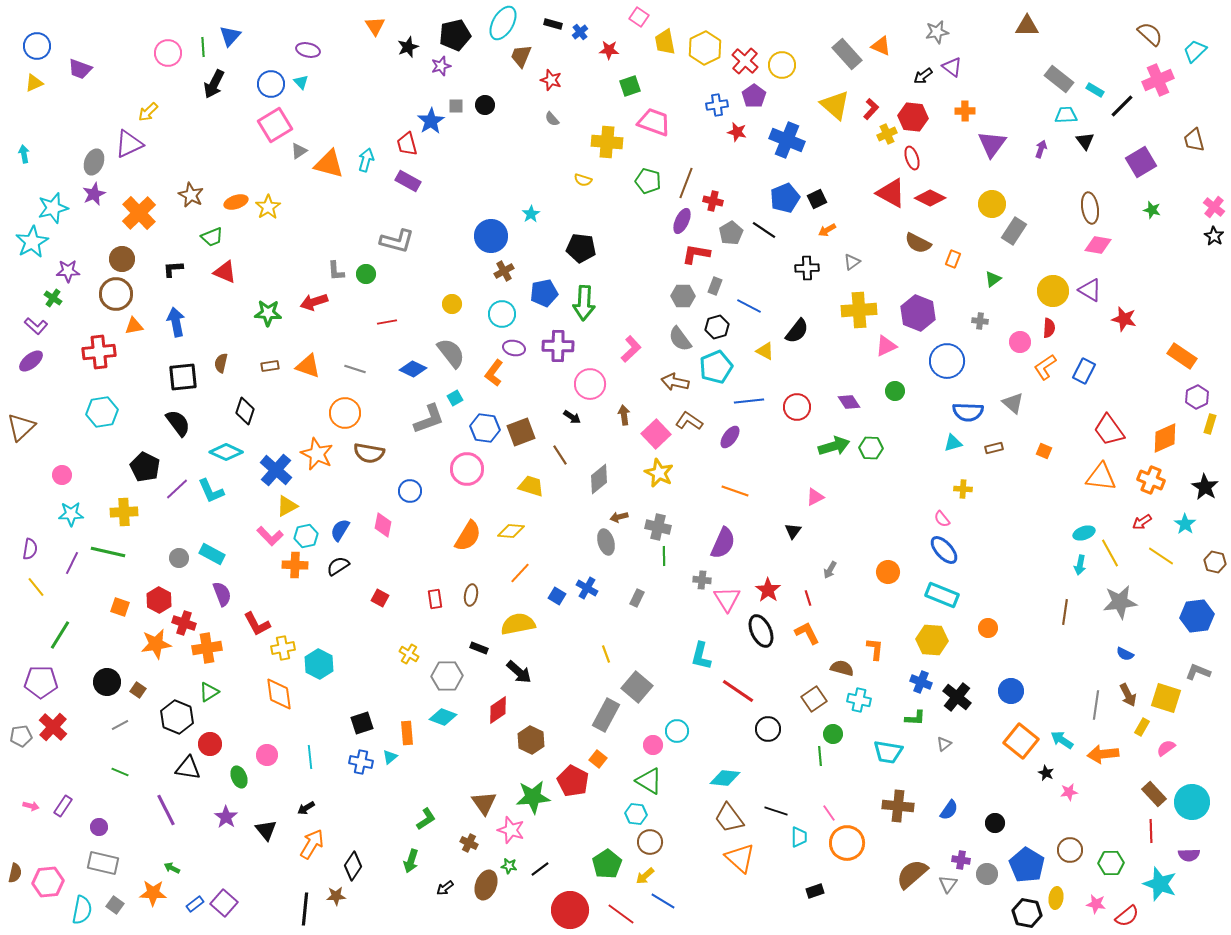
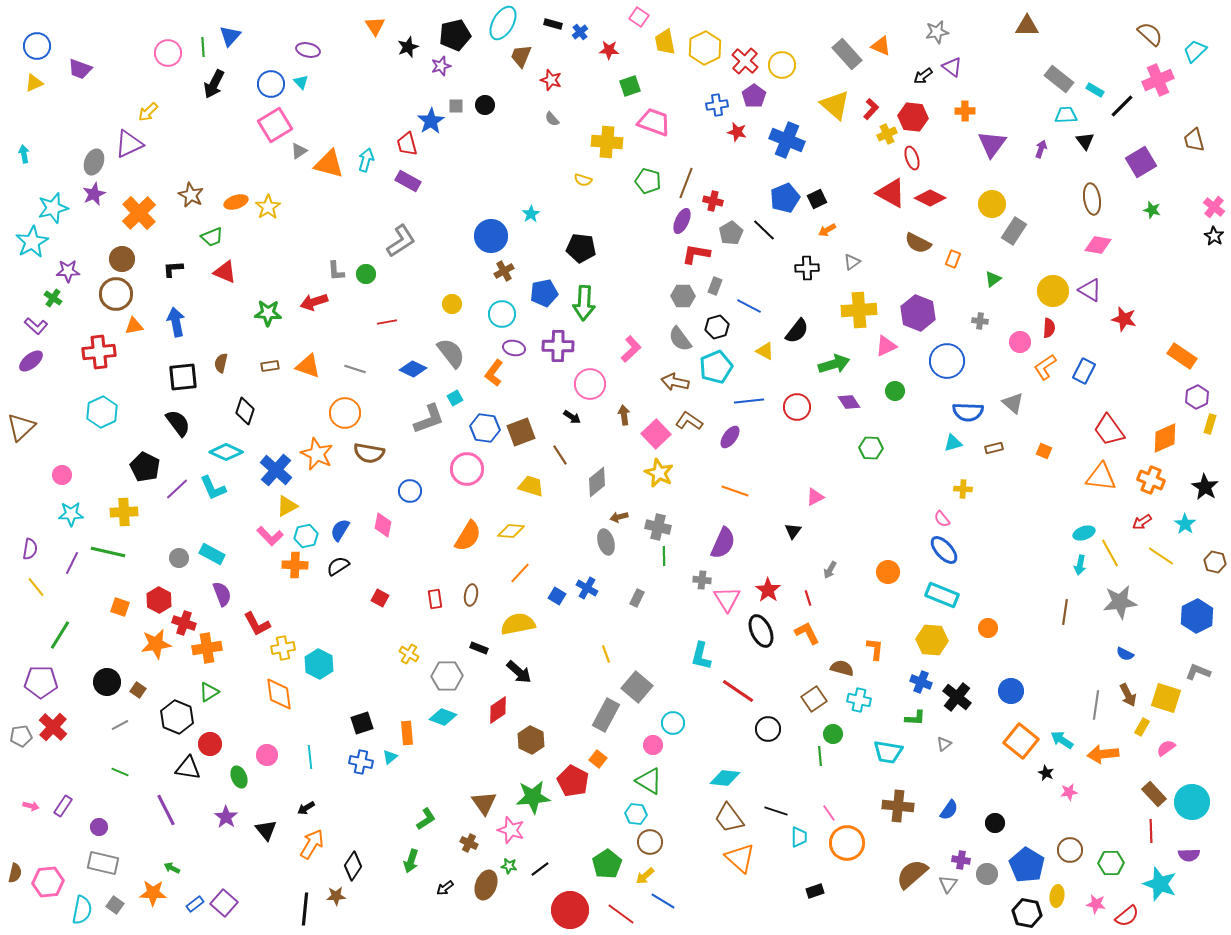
brown ellipse at (1090, 208): moved 2 px right, 9 px up
black line at (764, 230): rotated 10 degrees clockwise
gray L-shape at (397, 241): moved 4 px right; rotated 48 degrees counterclockwise
cyan hexagon at (102, 412): rotated 16 degrees counterclockwise
green arrow at (834, 446): moved 82 px up
gray diamond at (599, 479): moved 2 px left, 3 px down
cyan L-shape at (211, 491): moved 2 px right, 3 px up
blue hexagon at (1197, 616): rotated 20 degrees counterclockwise
cyan circle at (677, 731): moved 4 px left, 8 px up
yellow ellipse at (1056, 898): moved 1 px right, 2 px up
